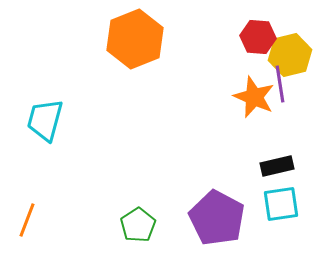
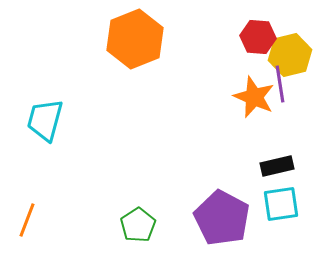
purple pentagon: moved 5 px right
